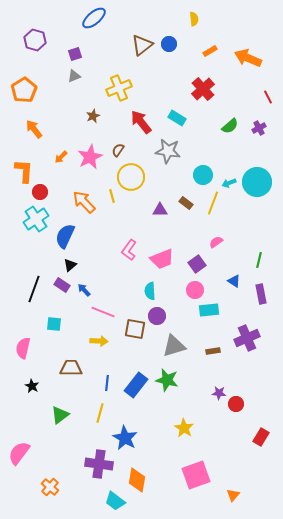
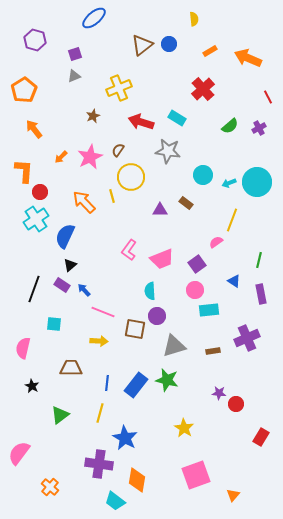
red arrow at (141, 122): rotated 35 degrees counterclockwise
yellow line at (213, 203): moved 19 px right, 17 px down
